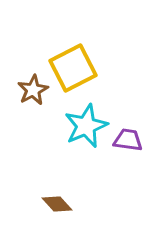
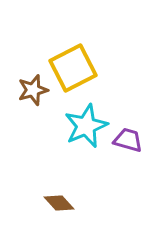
brown star: rotated 12 degrees clockwise
purple trapezoid: rotated 8 degrees clockwise
brown diamond: moved 2 px right, 1 px up
